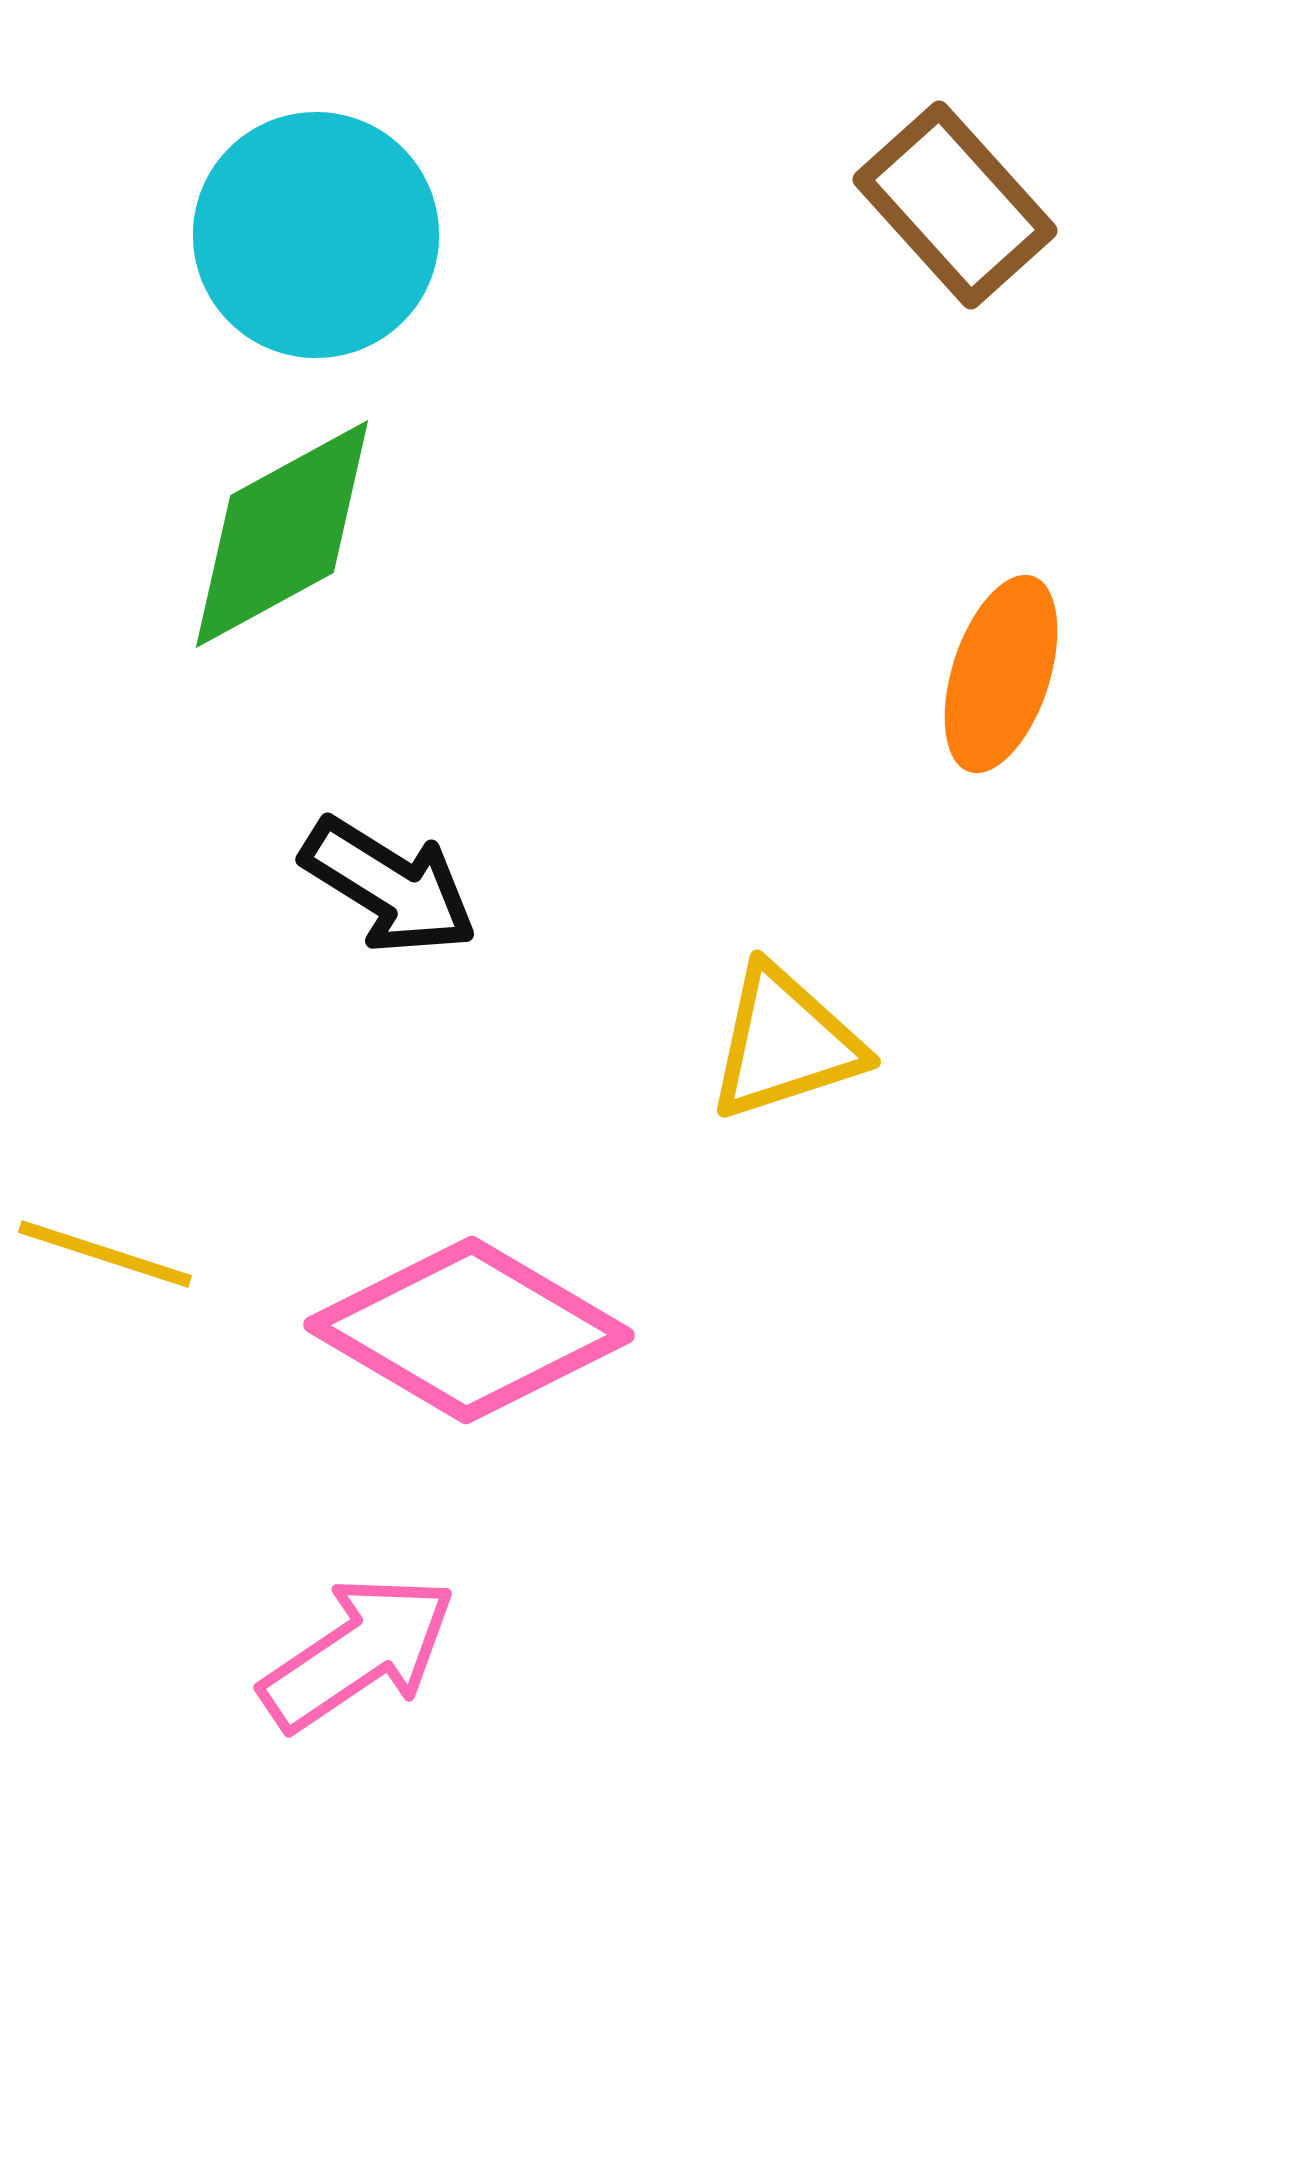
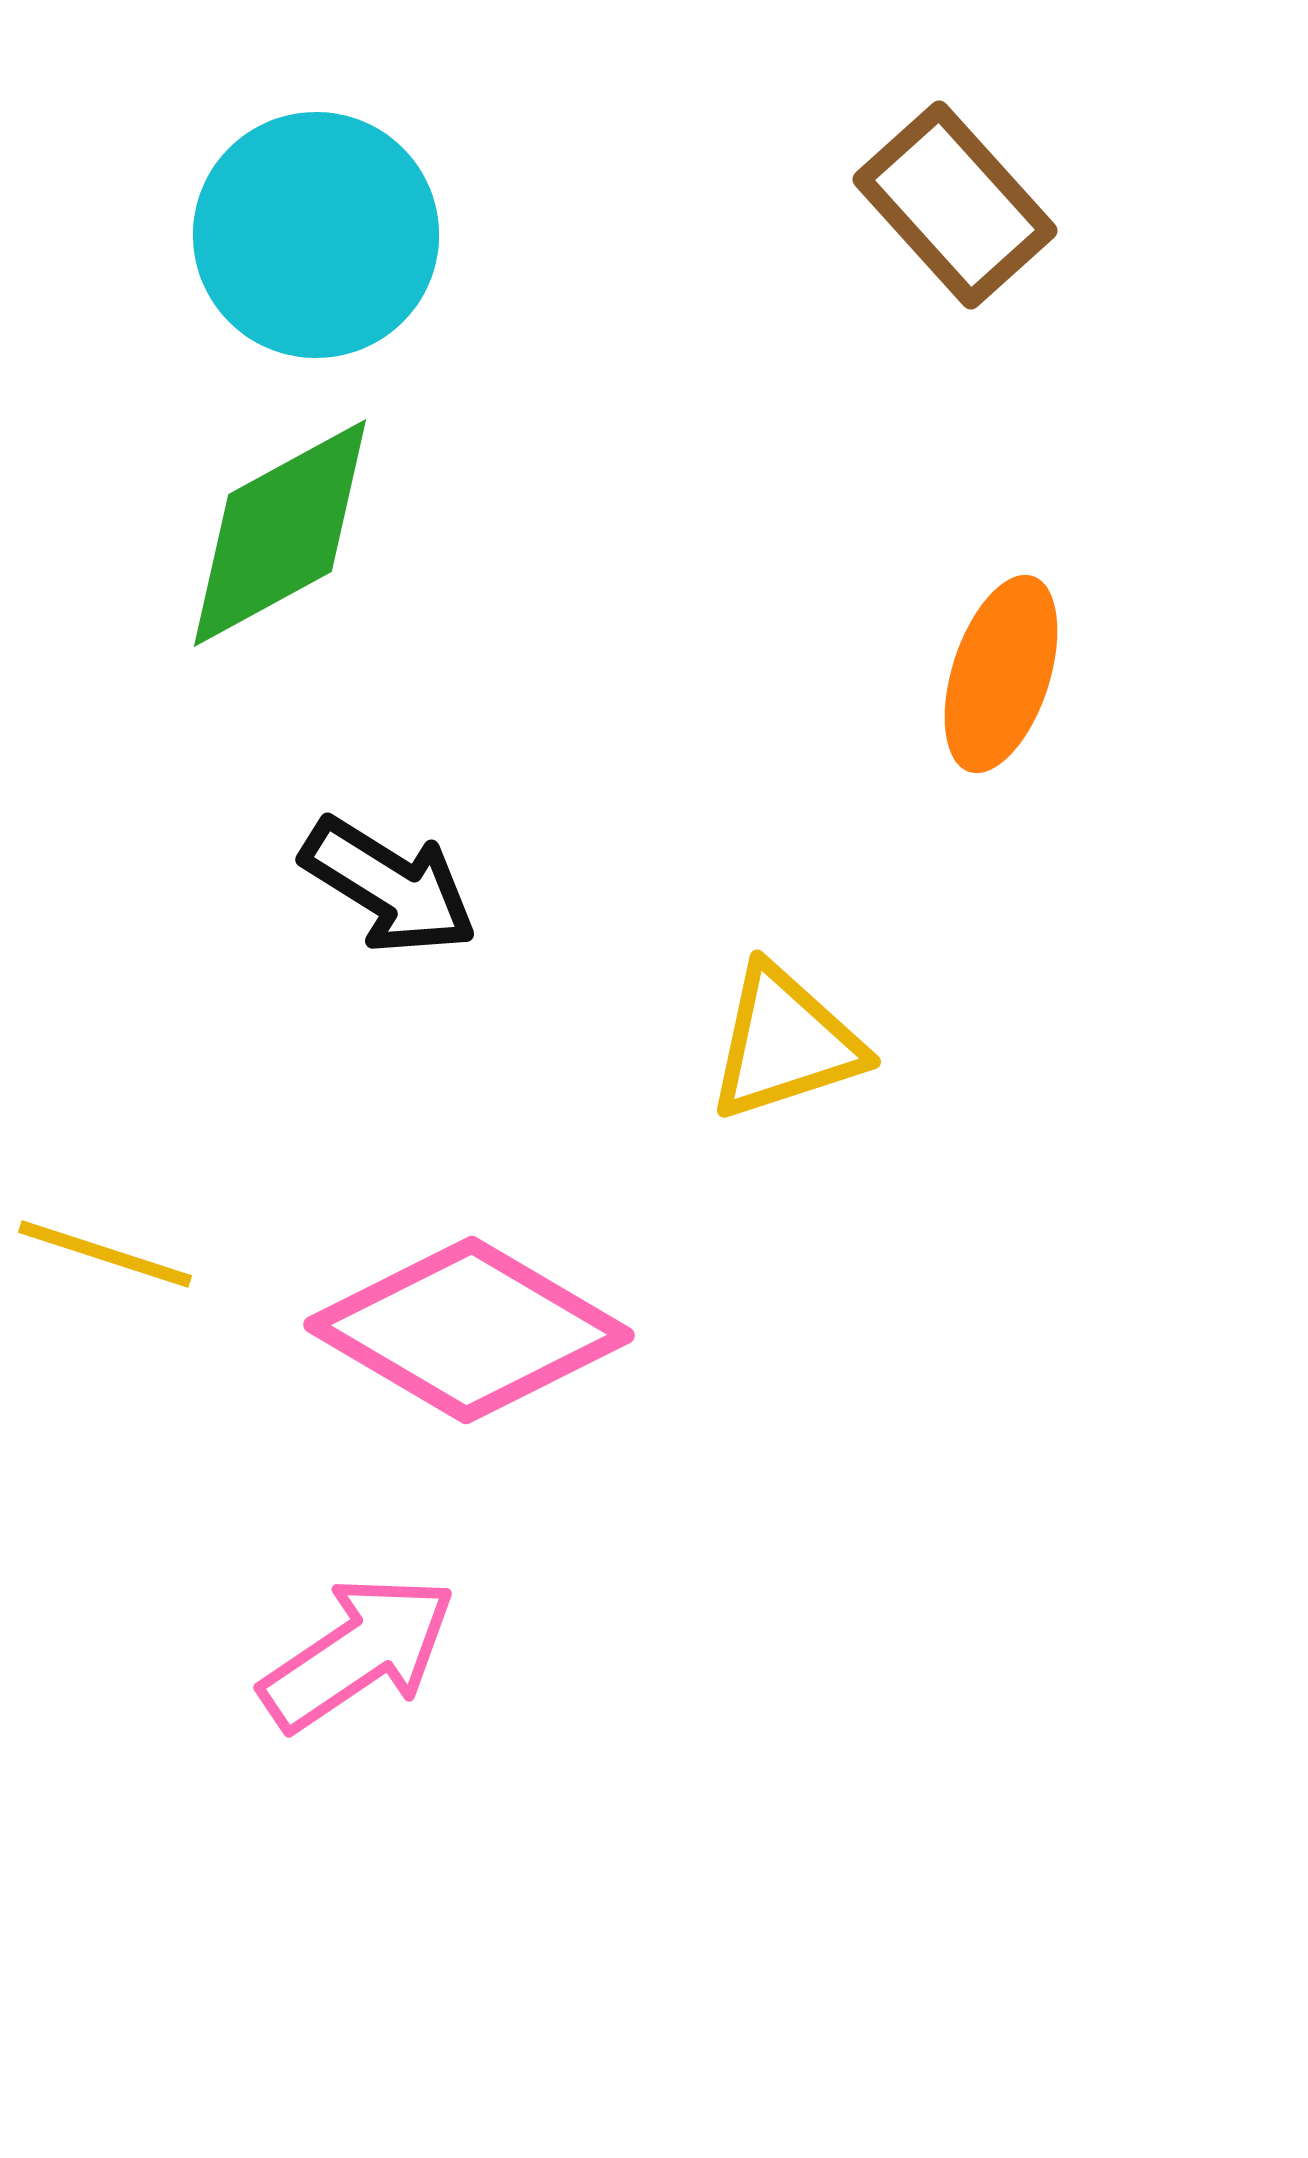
green diamond: moved 2 px left, 1 px up
